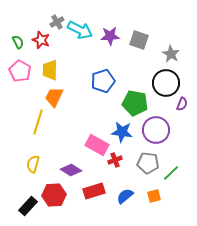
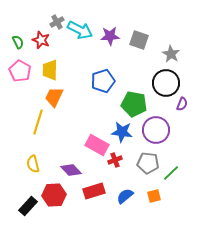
green pentagon: moved 1 px left, 1 px down
yellow semicircle: rotated 30 degrees counterclockwise
purple diamond: rotated 15 degrees clockwise
